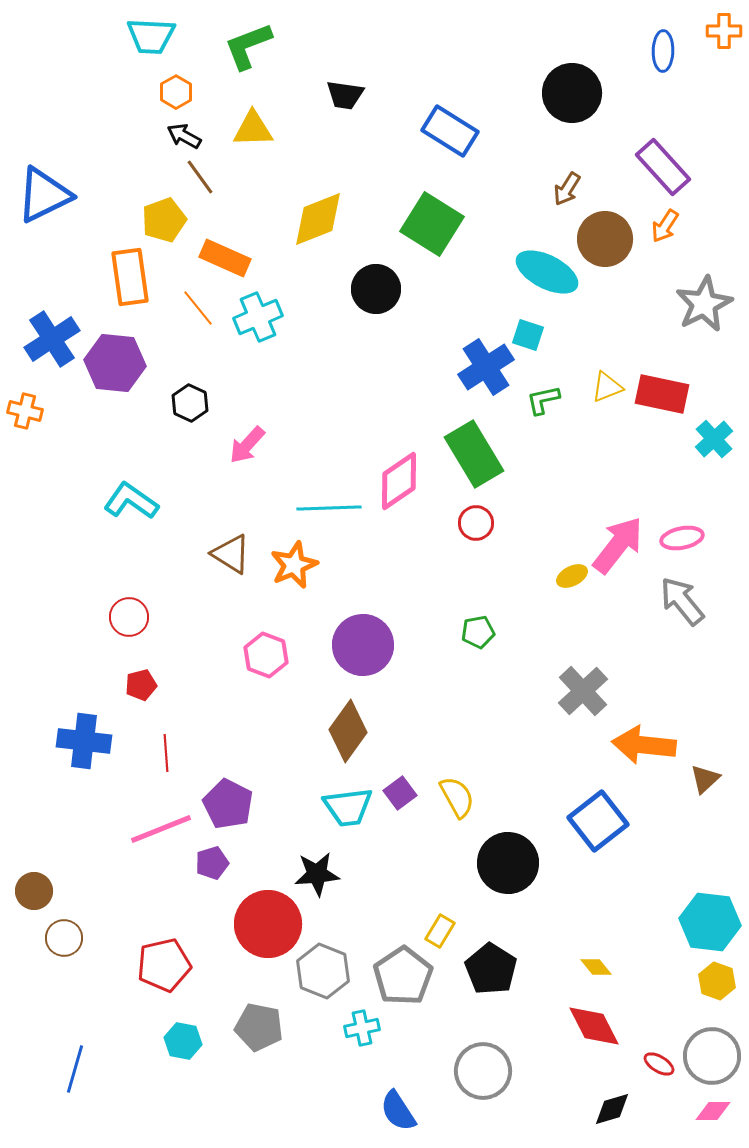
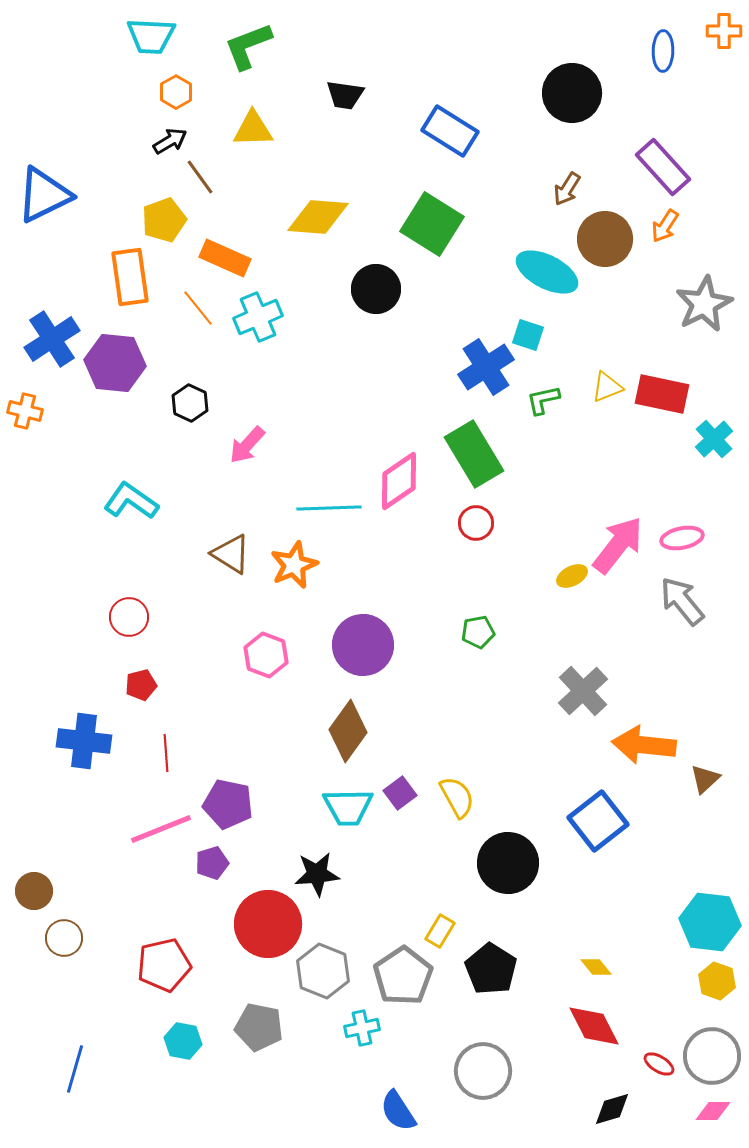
black arrow at (184, 136): moved 14 px left, 5 px down; rotated 120 degrees clockwise
yellow diamond at (318, 219): moved 2 px up; rotated 26 degrees clockwise
purple pentagon at (228, 804): rotated 15 degrees counterclockwise
cyan trapezoid at (348, 807): rotated 6 degrees clockwise
